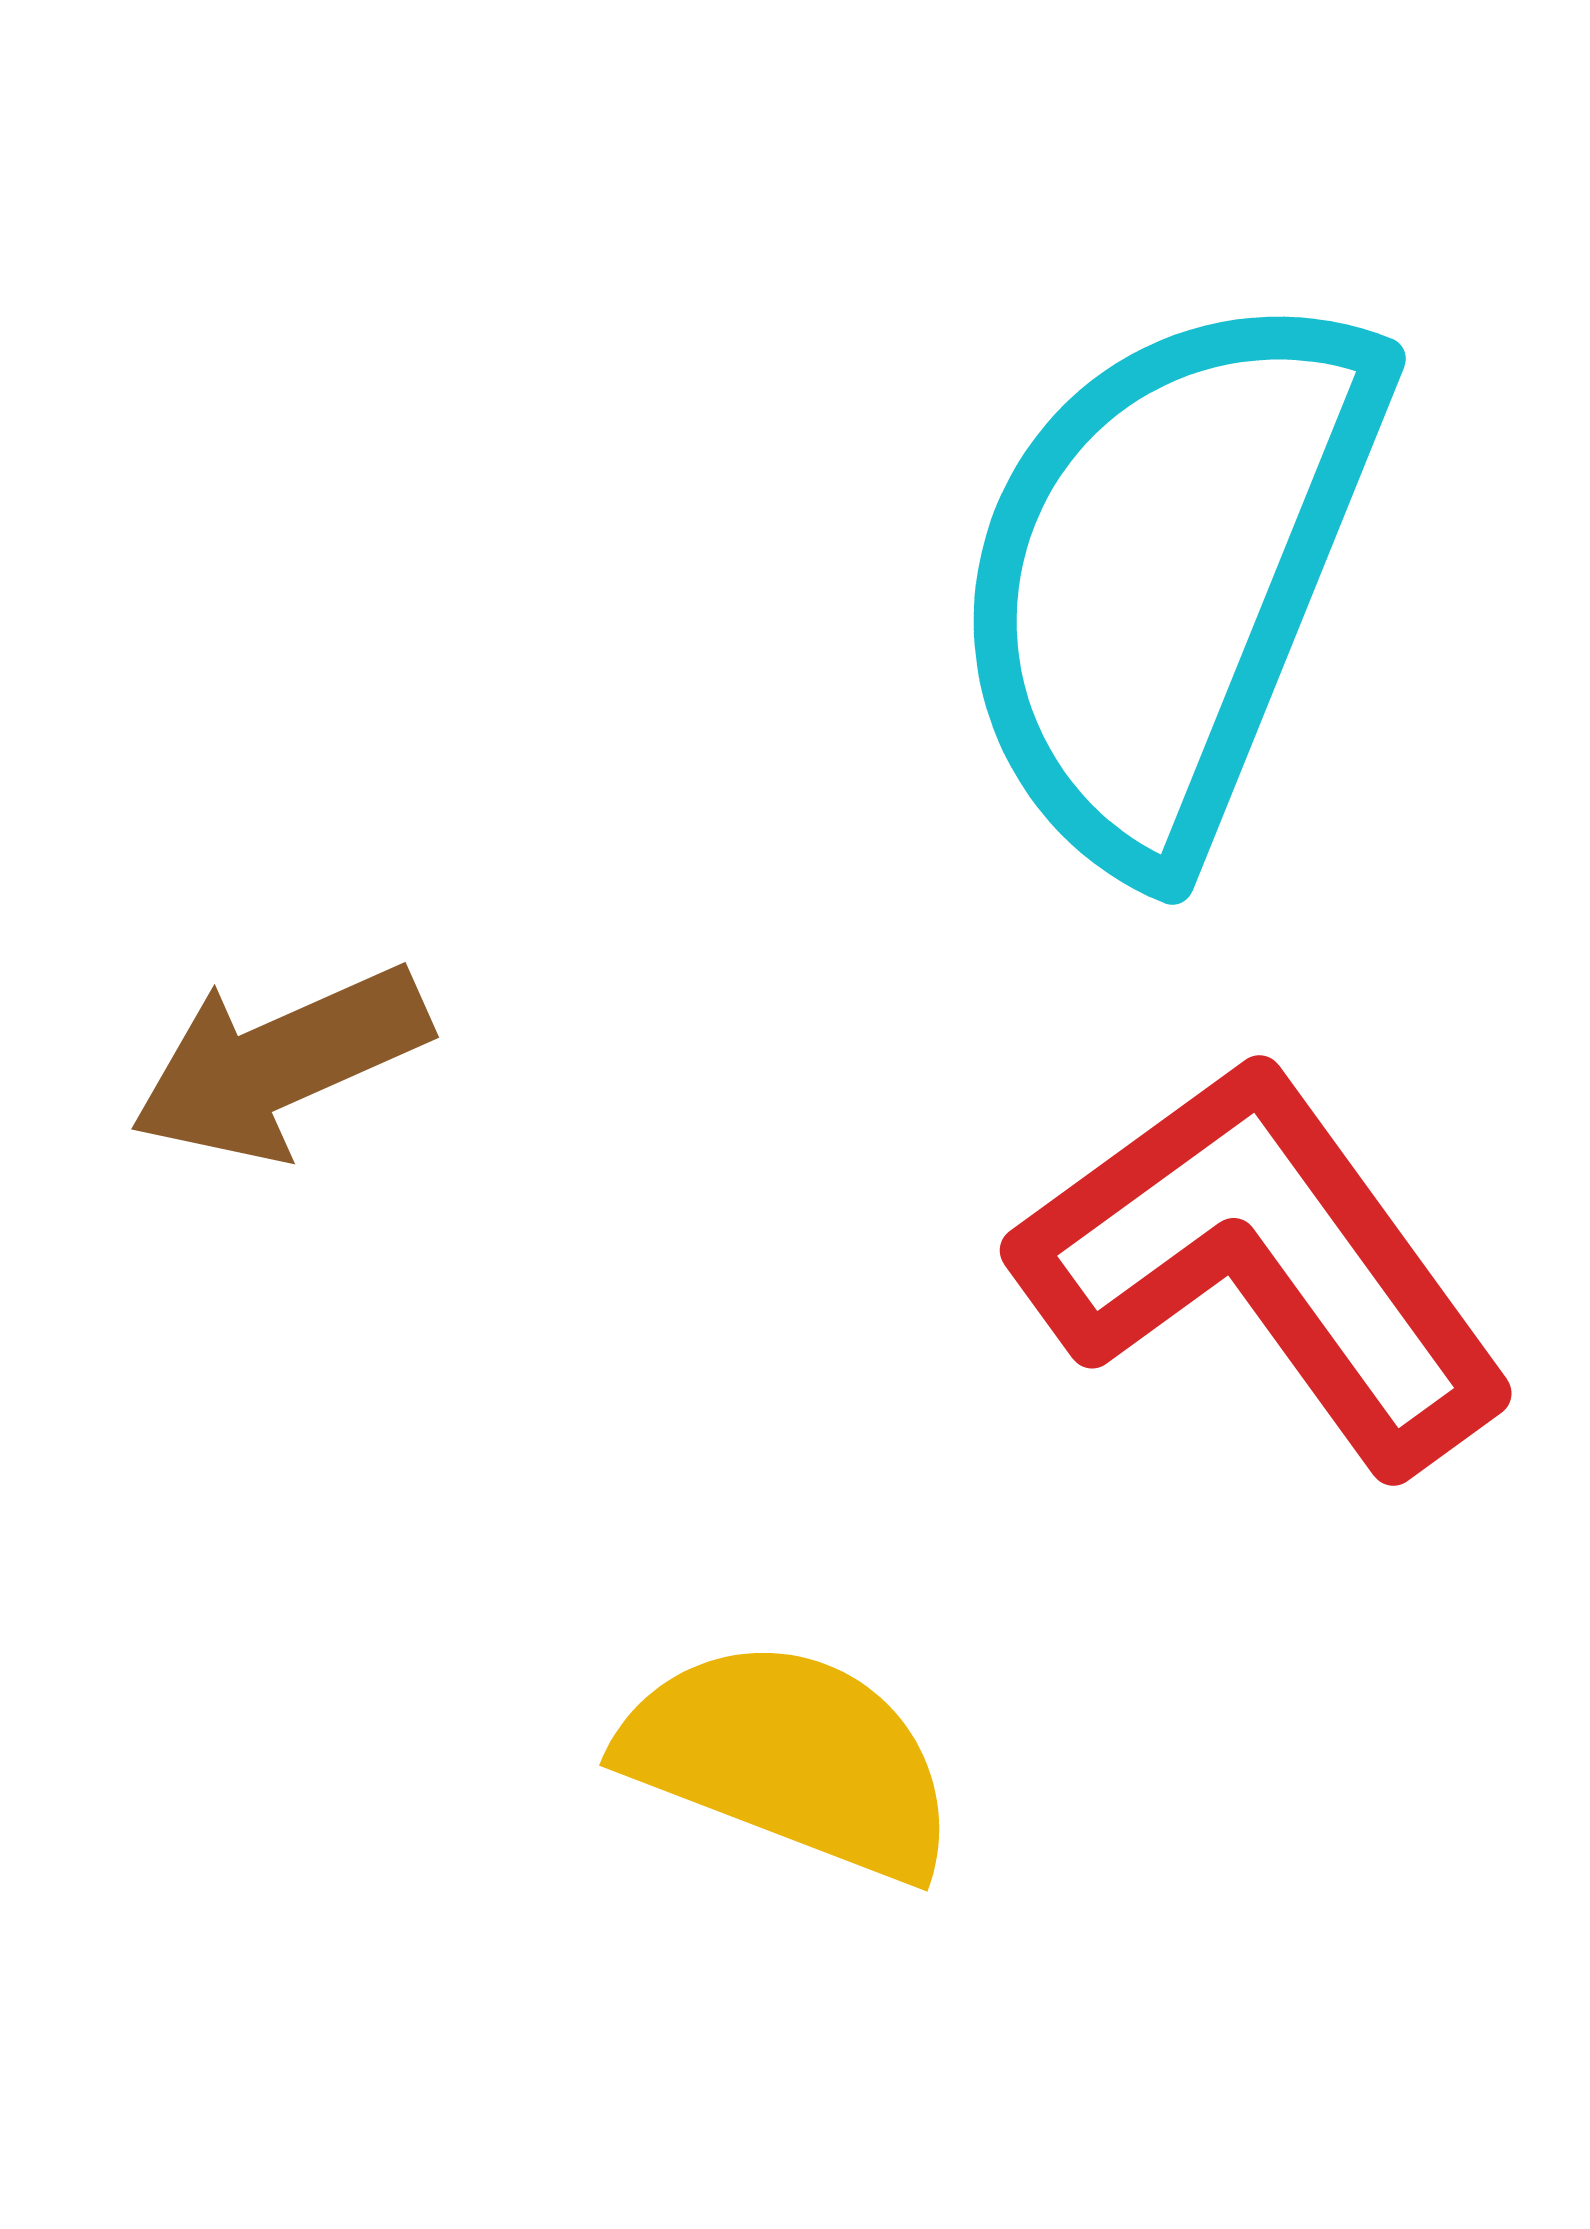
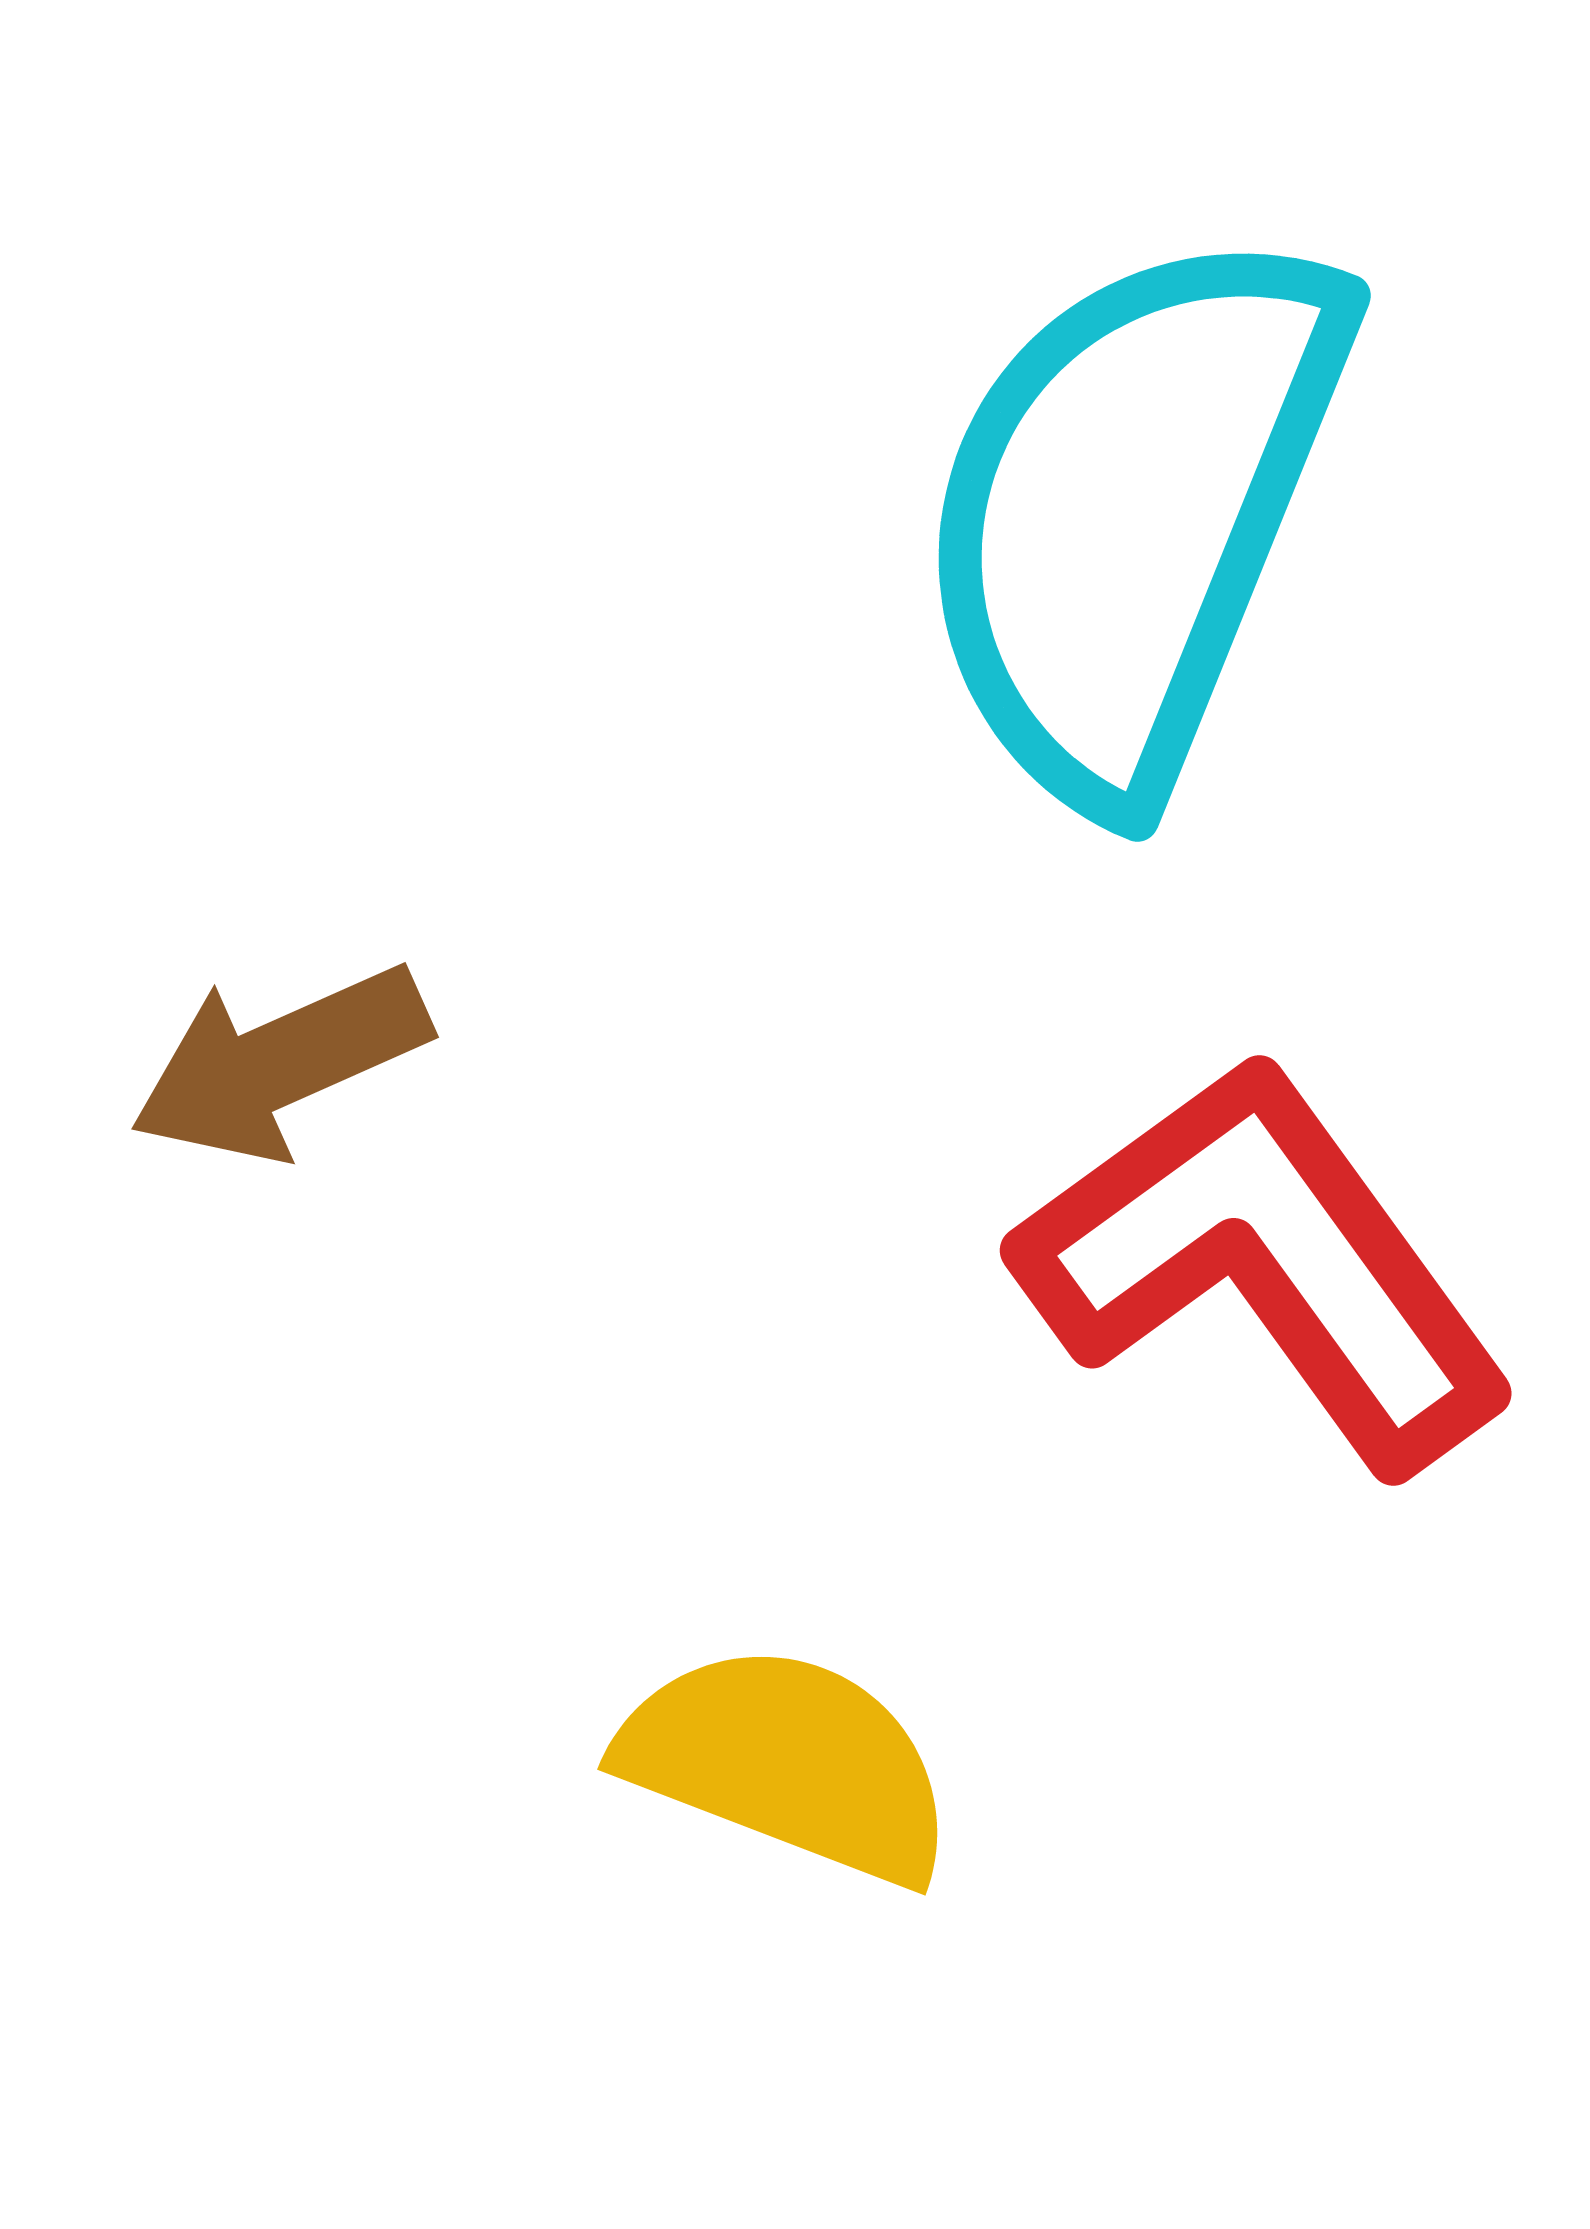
cyan semicircle: moved 35 px left, 63 px up
yellow semicircle: moved 2 px left, 4 px down
